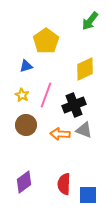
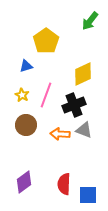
yellow diamond: moved 2 px left, 5 px down
